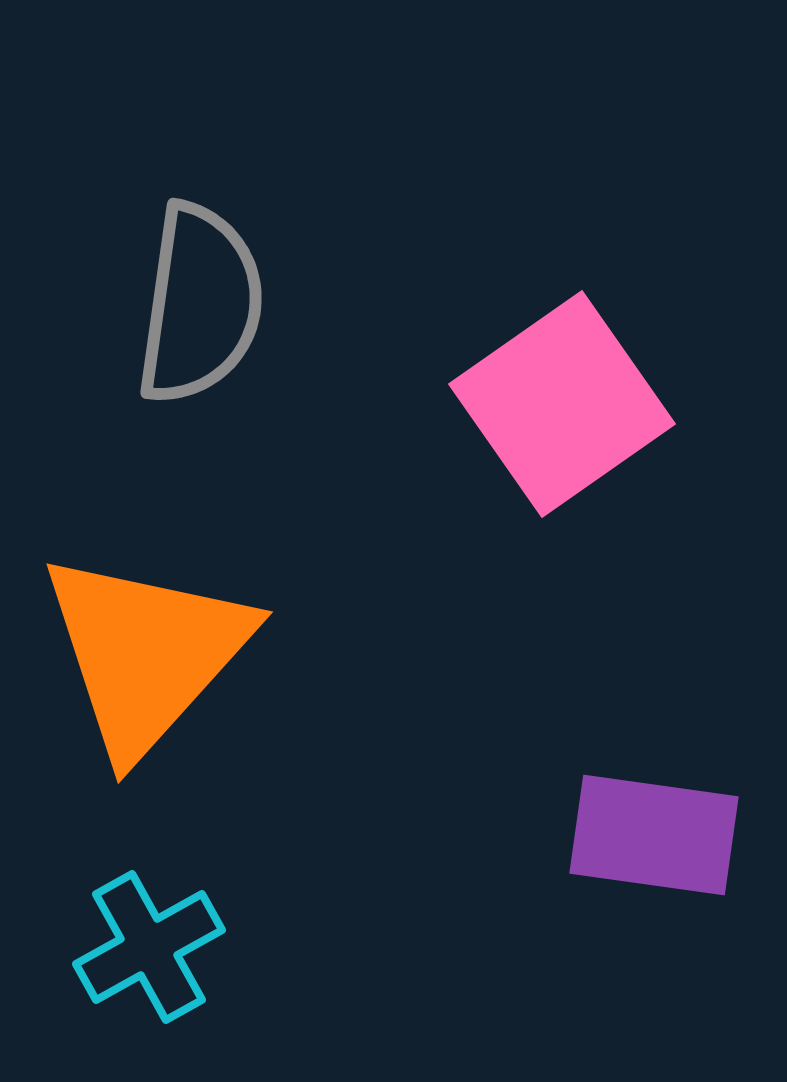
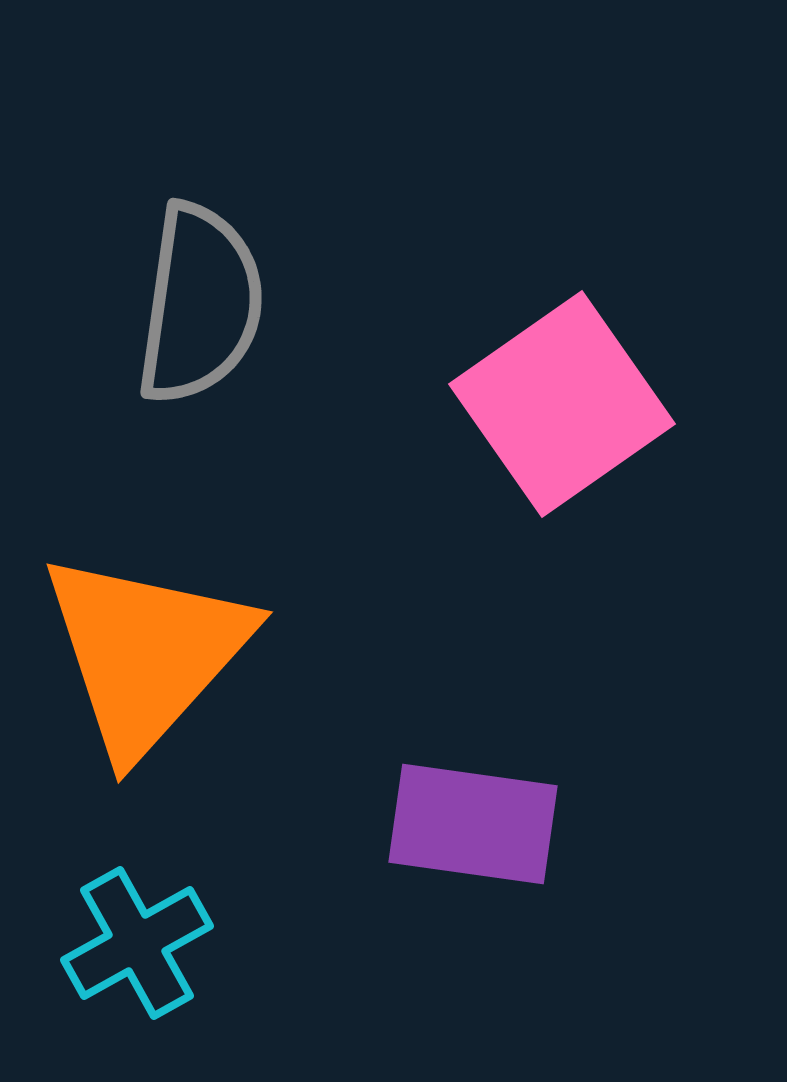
purple rectangle: moved 181 px left, 11 px up
cyan cross: moved 12 px left, 4 px up
